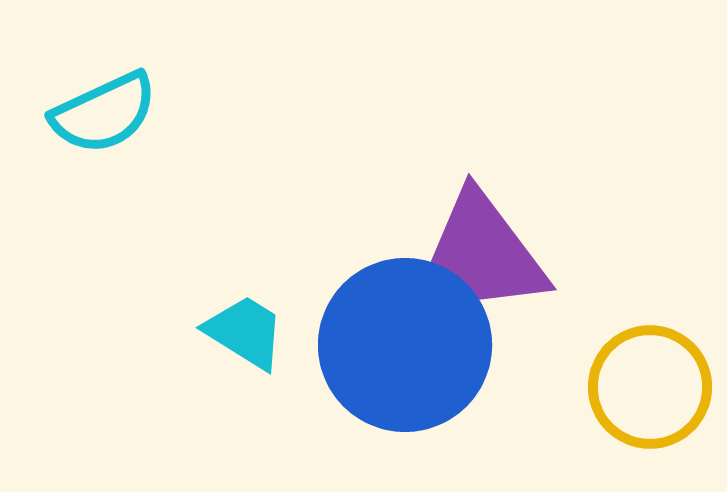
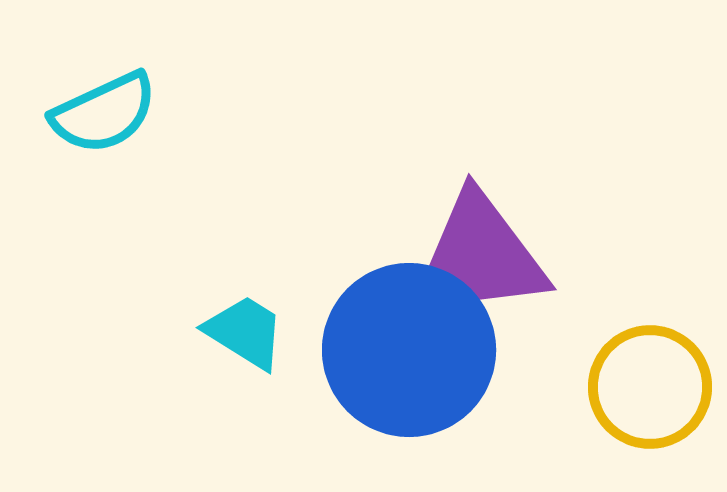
blue circle: moved 4 px right, 5 px down
